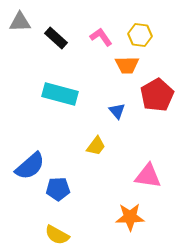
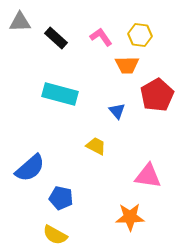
yellow trapezoid: rotated 100 degrees counterclockwise
blue semicircle: moved 2 px down
blue pentagon: moved 3 px right, 9 px down; rotated 15 degrees clockwise
yellow semicircle: moved 2 px left
